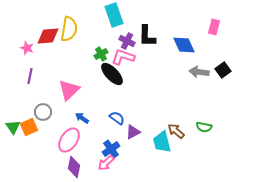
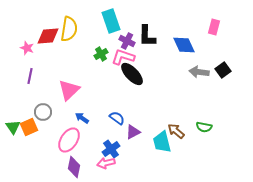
cyan rectangle: moved 3 px left, 6 px down
black ellipse: moved 20 px right
pink arrow: rotated 30 degrees clockwise
